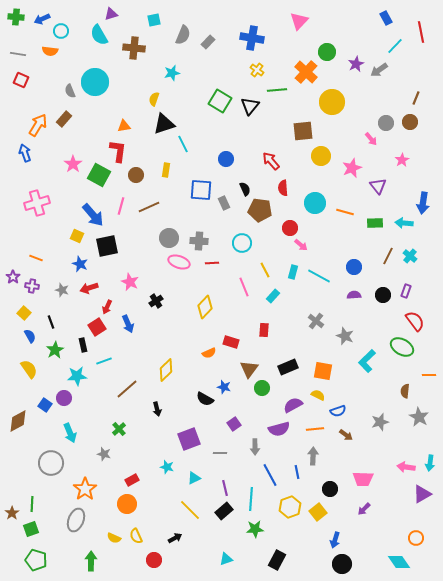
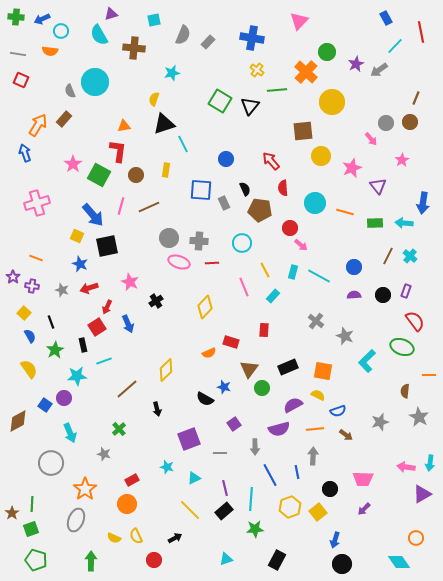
green ellipse at (402, 347): rotated 10 degrees counterclockwise
